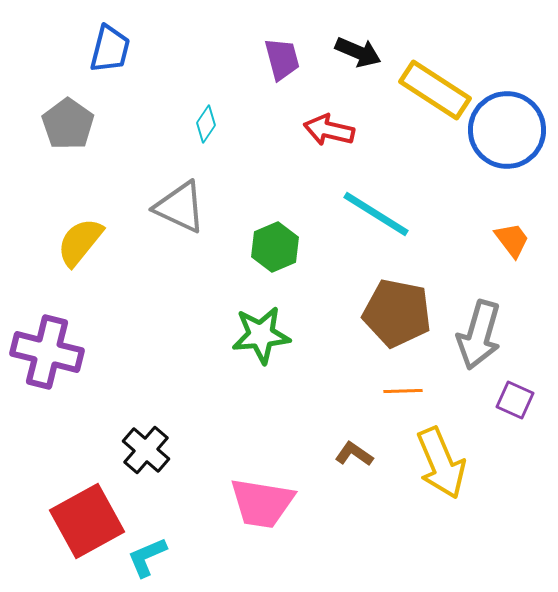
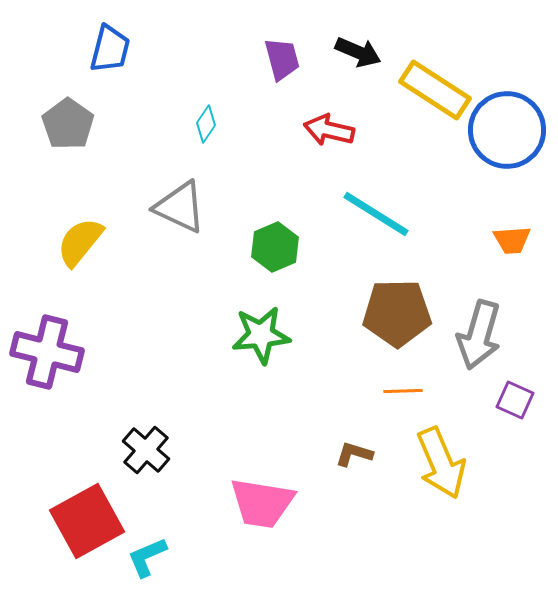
orange trapezoid: rotated 123 degrees clockwise
brown pentagon: rotated 12 degrees counterclockwise
brown L-shape: rotated 18 degrees counterclockwise
